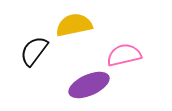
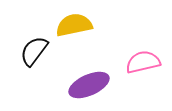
pink semicircle: moved 19 px right, 7 px down
